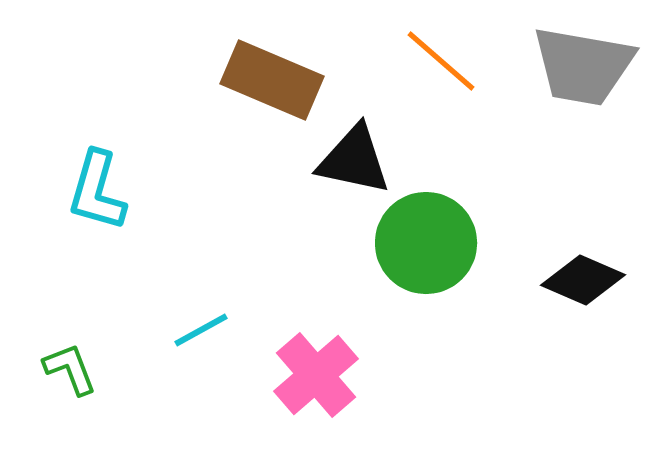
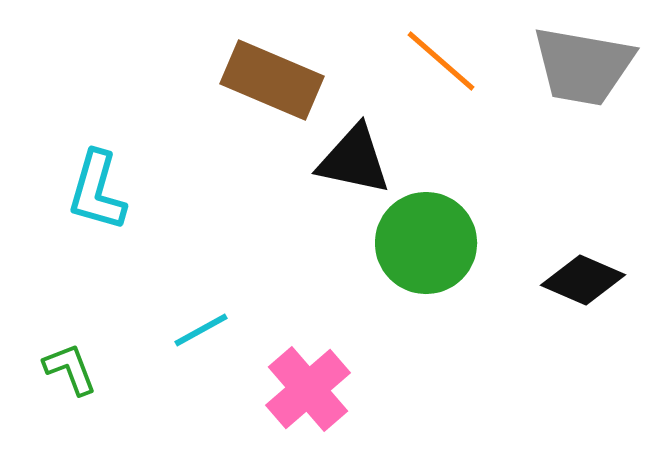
pink cross: moved 8 px left, 14 px down
